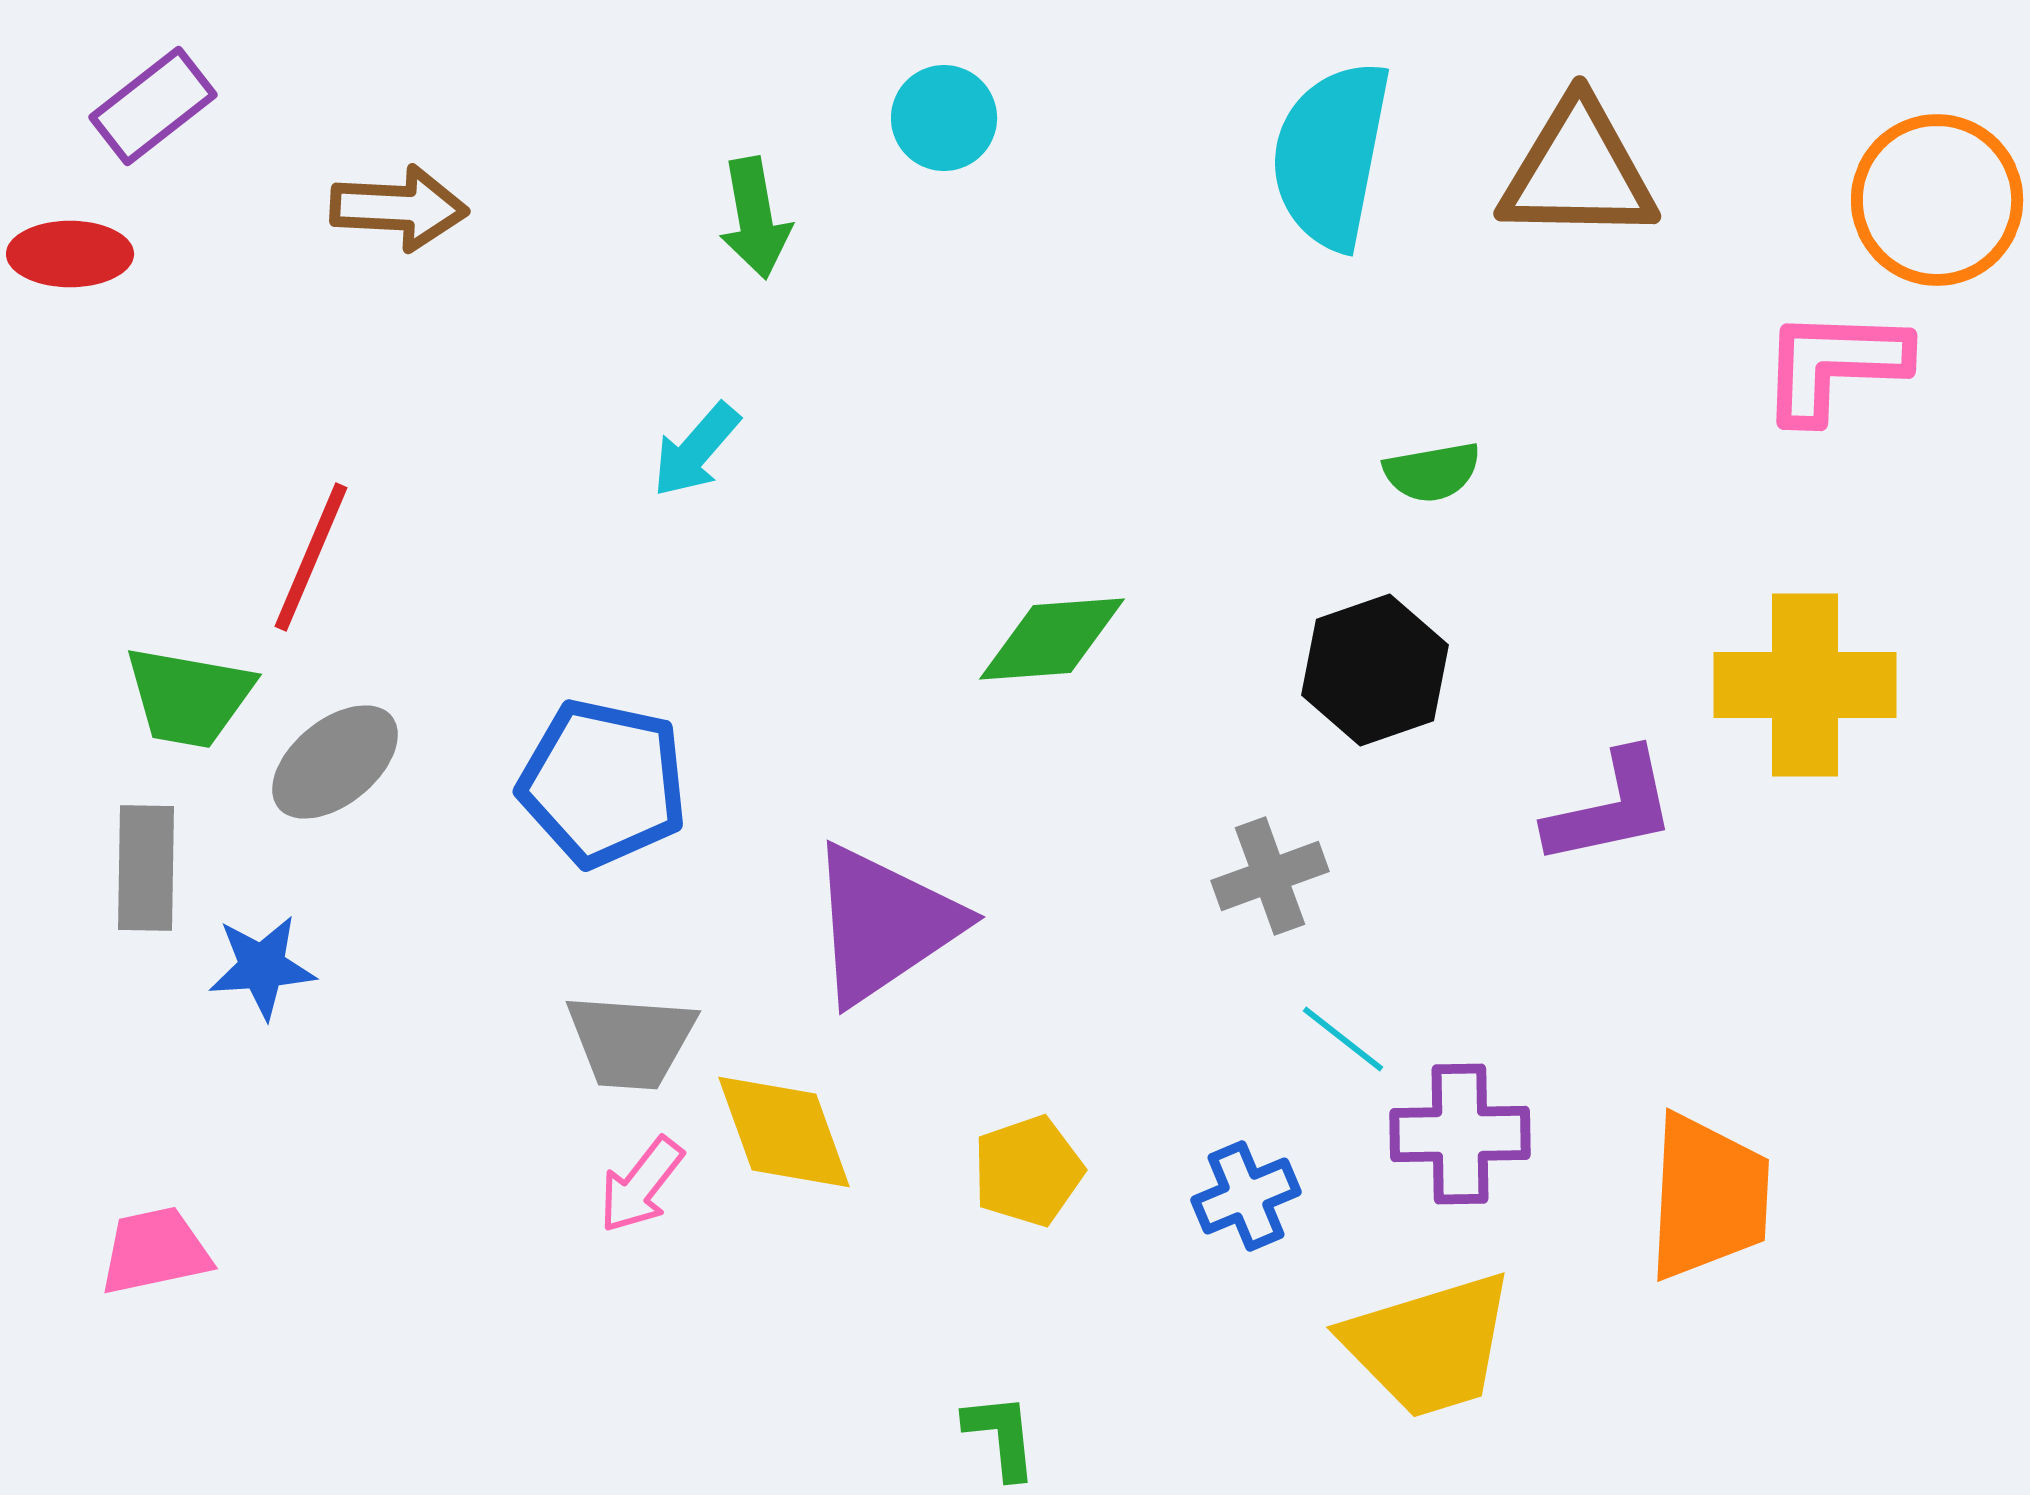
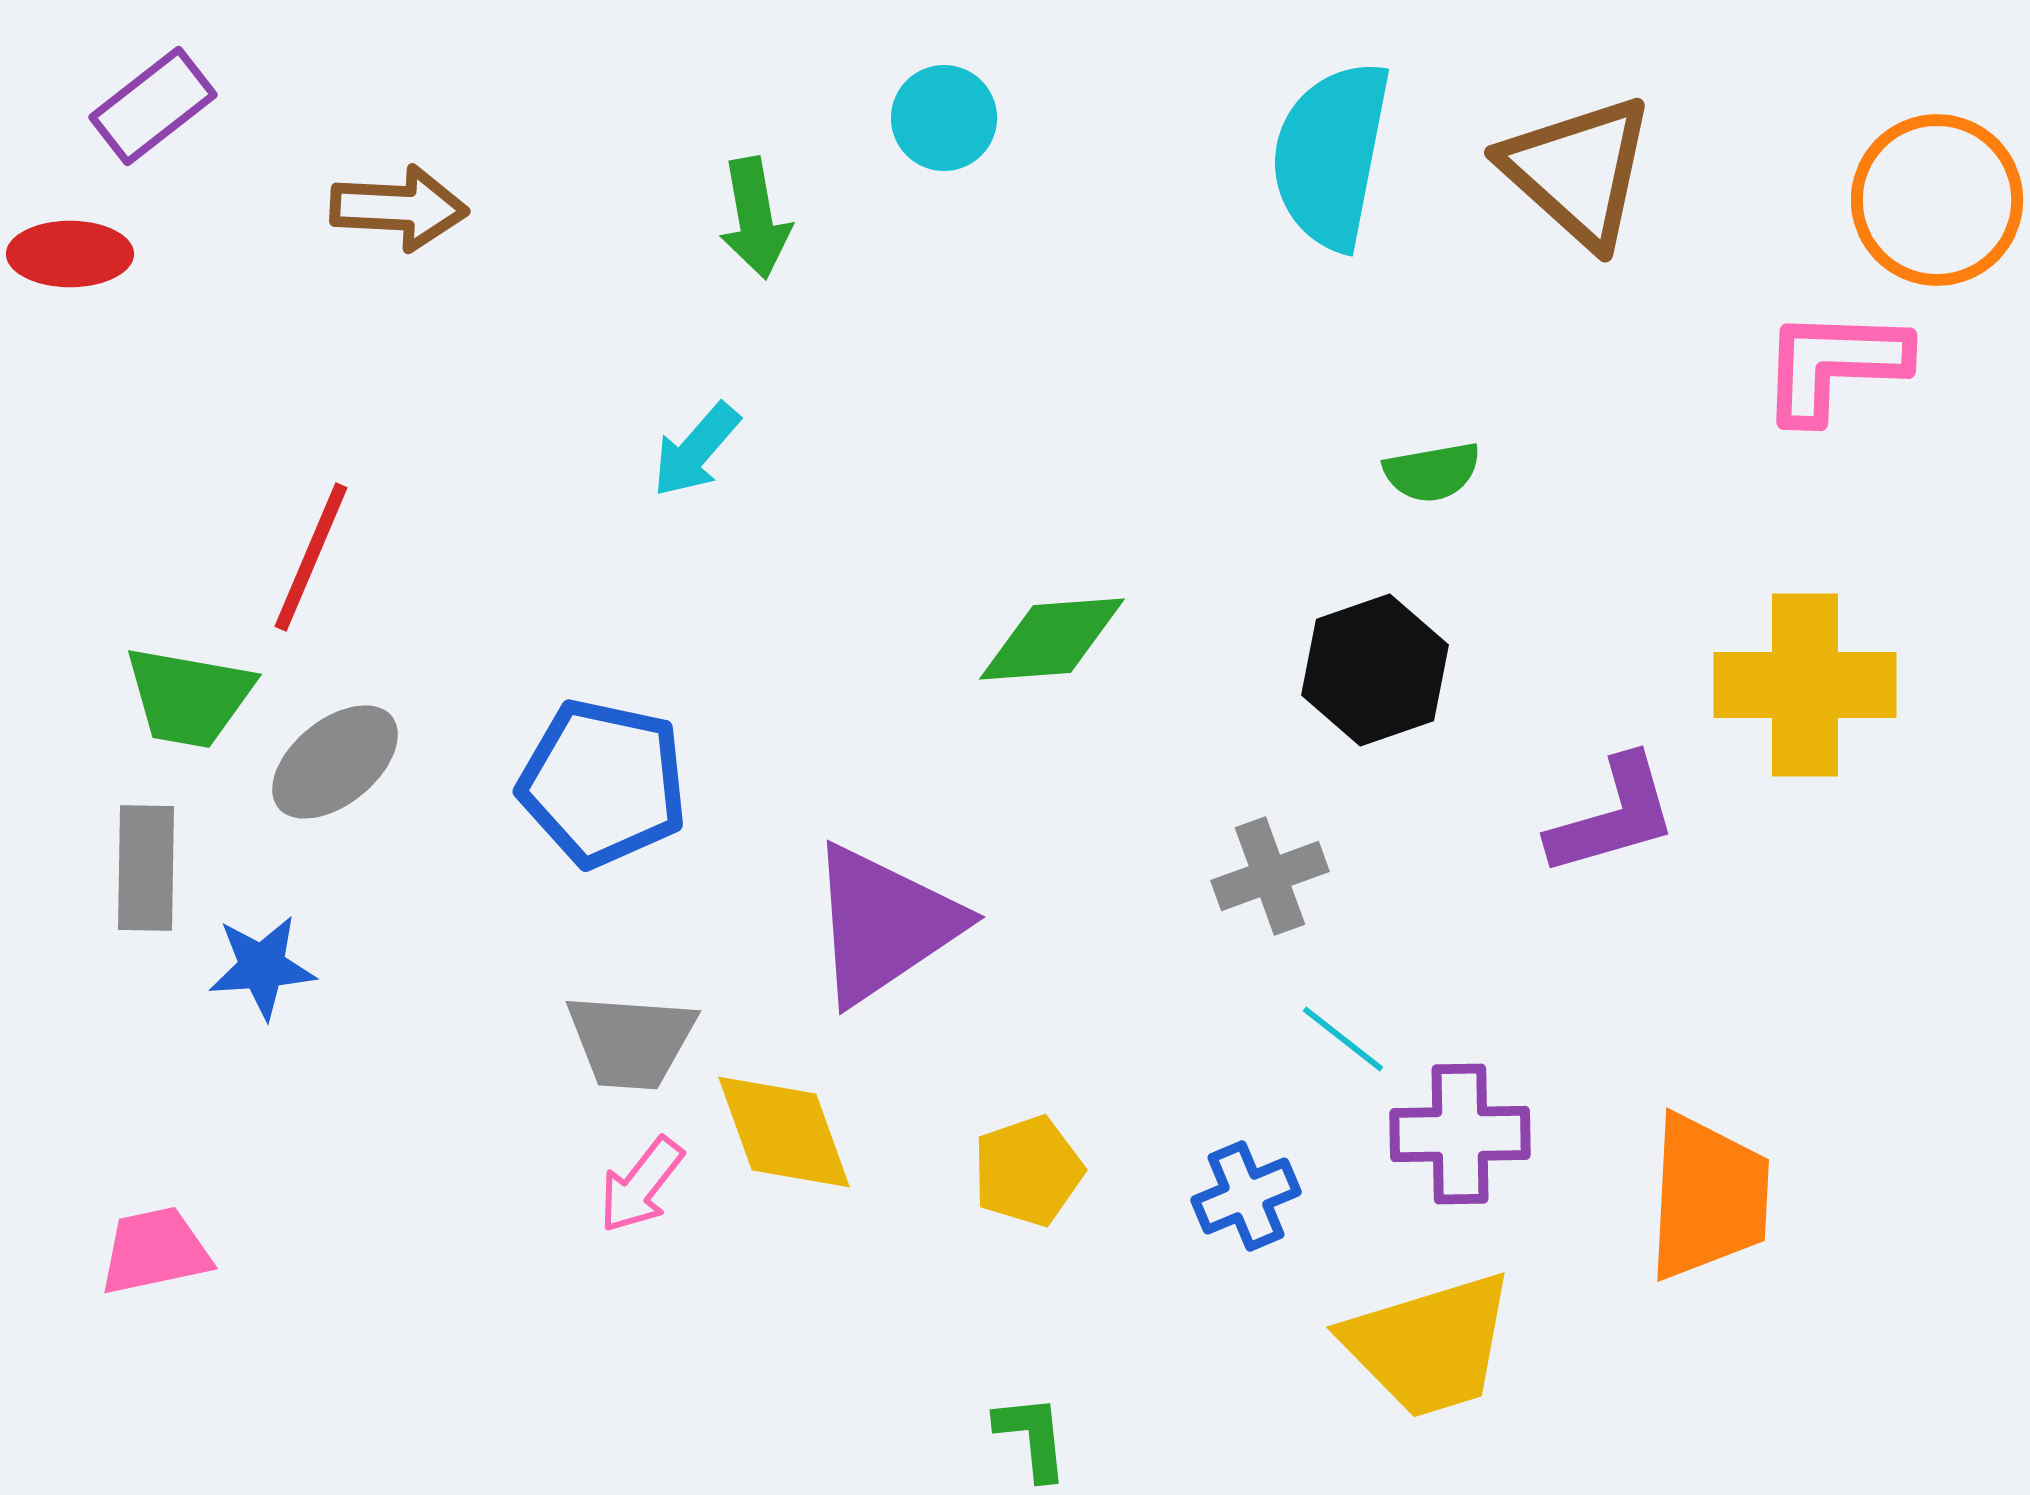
brown triangle: rotated 41 degrees clockwise
purple L-shape: moved 2 px right, 8 px down; rotated 4 degrees counterclockwise
green L-shape: moved 31 px right, 1 px down
